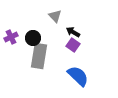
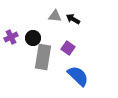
gray triangle: rotated 40 degrees counterclockwise
black arrow: moved 13 px up
purple square: moved 5 px left, 3 px down
gray rectangle: moved 4 px right, 1 px down
